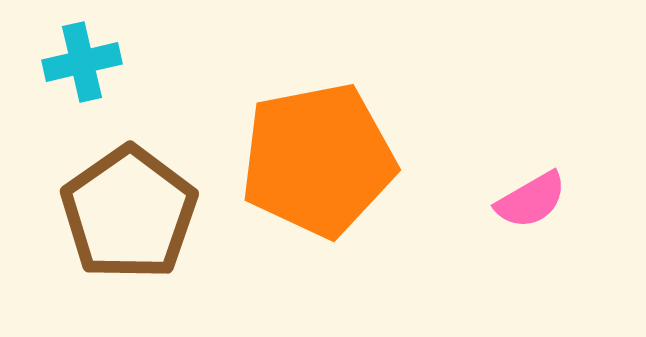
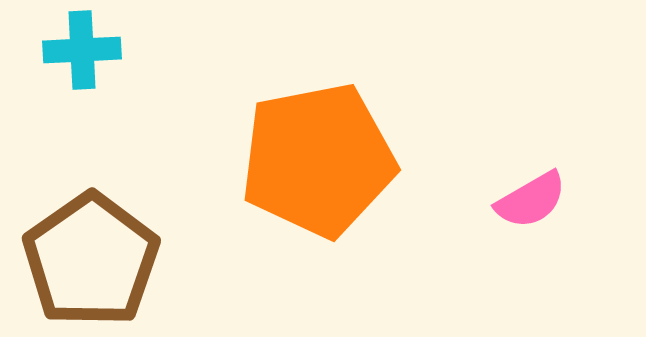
cyan cross: moved 12 px up; rotated 10 degrees clockwise
brown pentagon: moved 38 px left, 47 px down
